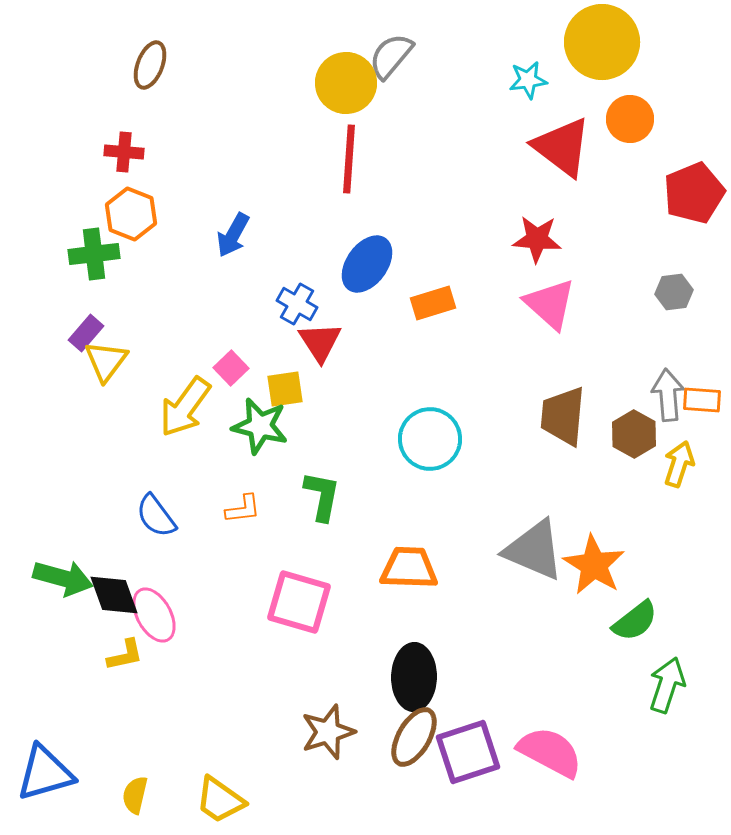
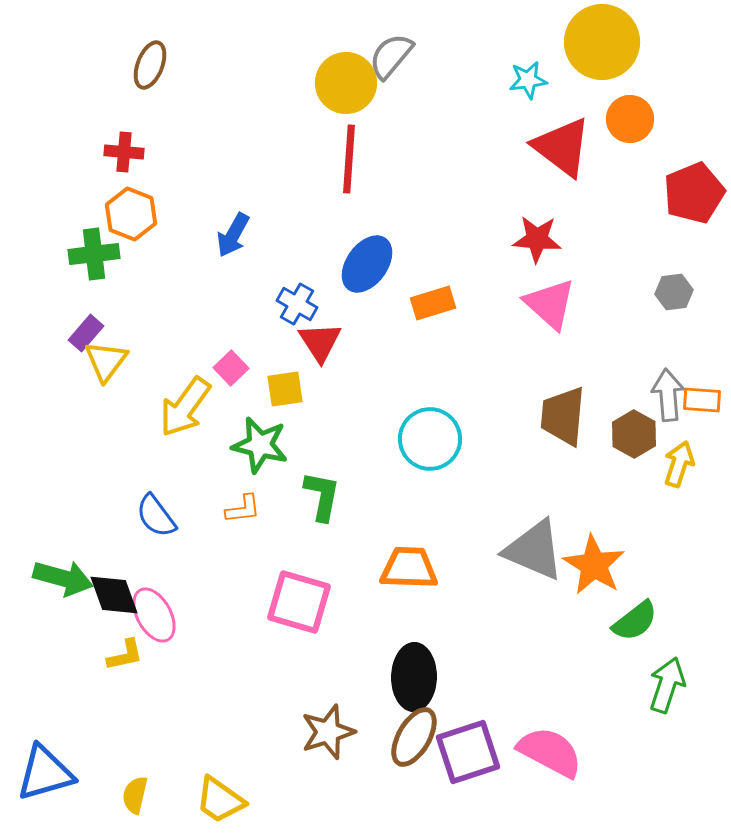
green star at (260, 426): moved 19 px down
